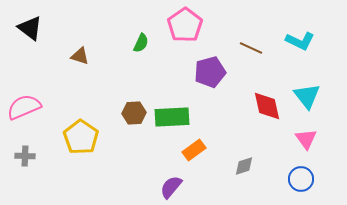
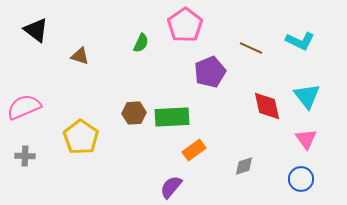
black triangle: moved 6 px right, 2 px down
purple pentagon: rotated 8 degrees counterclockwise
